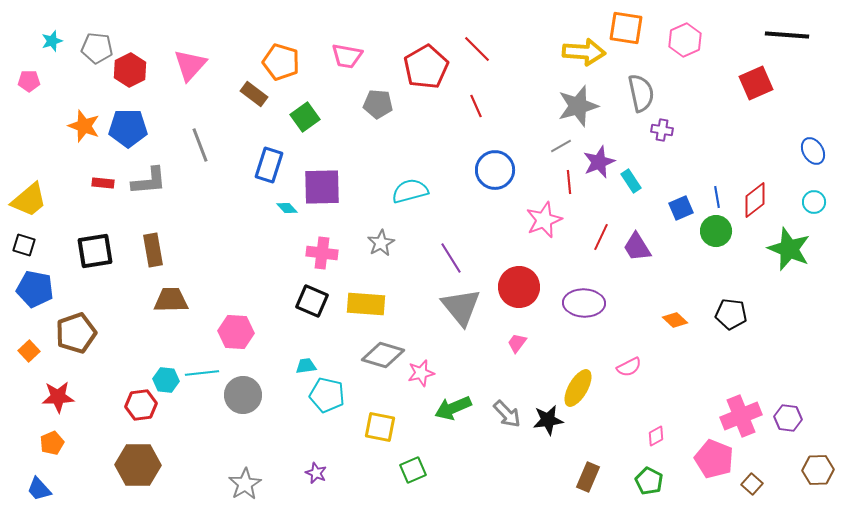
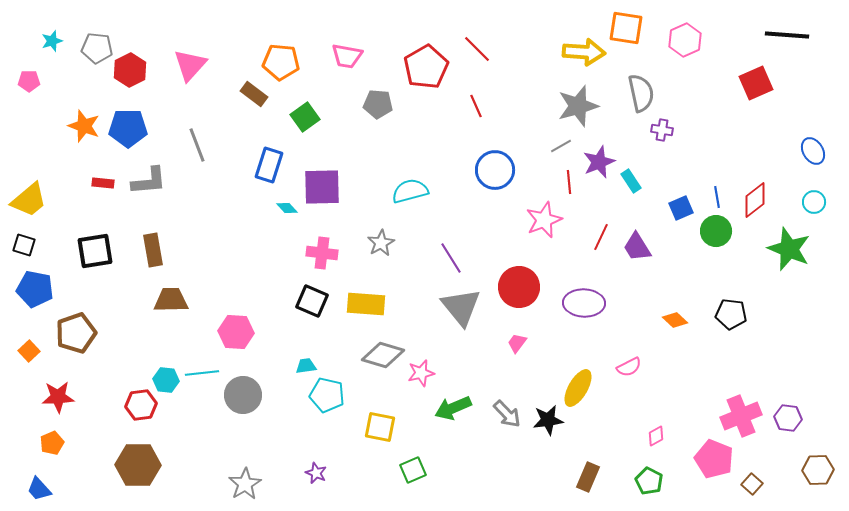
orange pentagon at (281, 62): rotated 12 degrees counterclockwise
gray line at (200, 145): moved 3 px left
